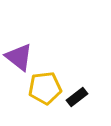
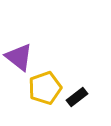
yellow pentagon: rotated 12 degrees counterclockwise
